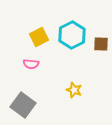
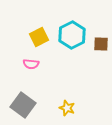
yellow star: moved 7 px left, 18 px down
